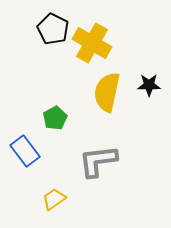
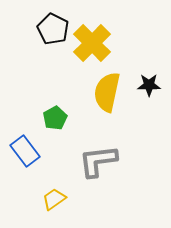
yellow cross: rotated 15 degrees clockwise
